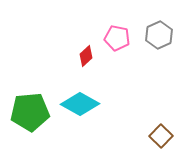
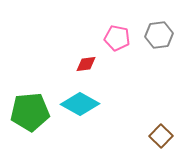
gray hexagon: rotated 16 degrees clockwise
red diamond: moved 8 px down; rotated 35 degrees clockwise
